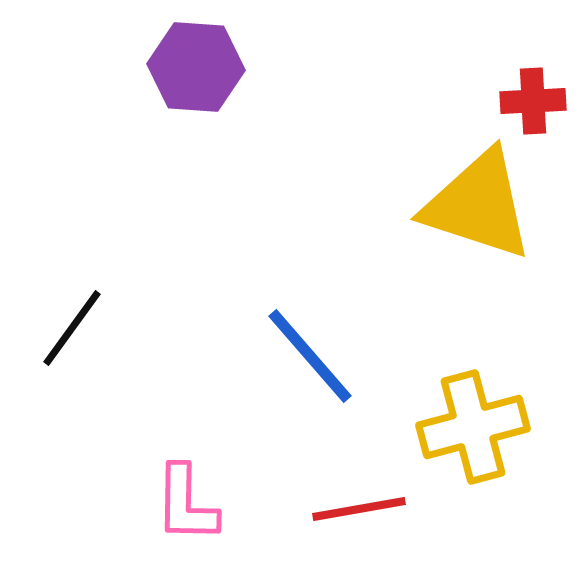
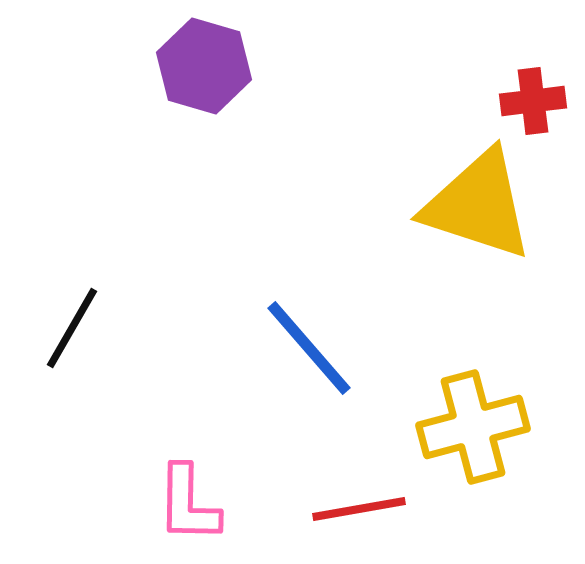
purple hexagon: moved 8 px right, 1 px up; rotated 12 degrees clockwise
red cross: rotated 4 degrees counterclockwise
black line: rotated 6 degrees counterclockwise
blue line: moved 1 px left, 8 px up
pink L-shape: moved 2 px right
